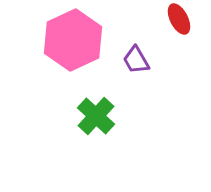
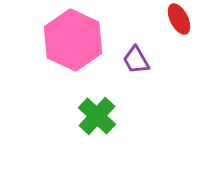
pink hexagon: rotated 10 degrees counterclockwise
green cross: moved 1 px right
